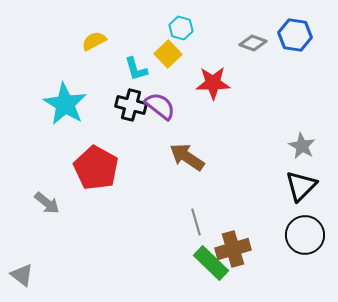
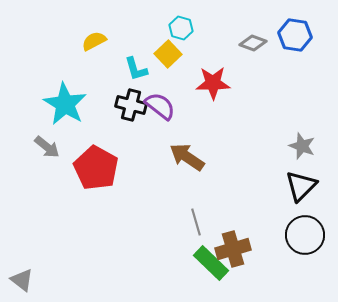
gray star: rotated 8 degrees counterclockwise
gray arrow: moved 56 px up
gray triangle: moved 5 px down
